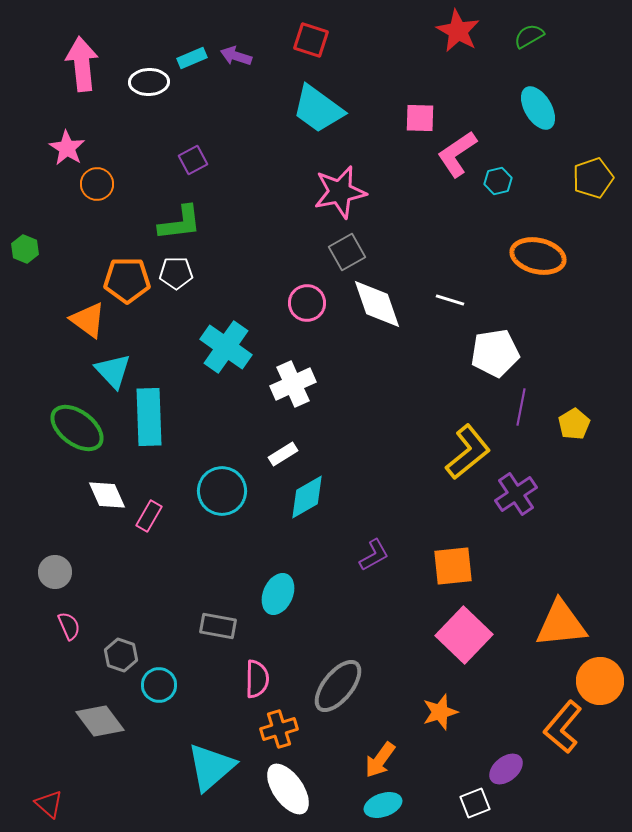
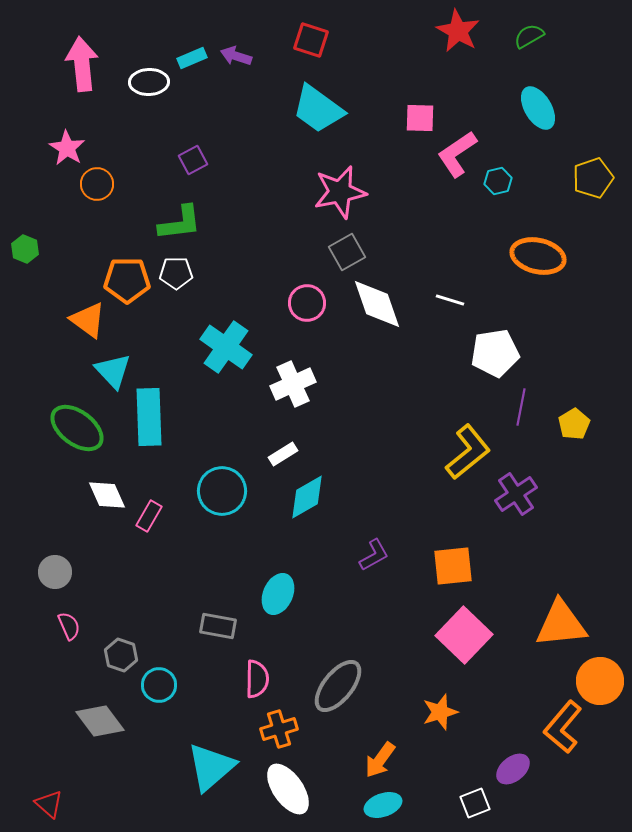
purple ellipse at (506, 769): moved 7 px right
